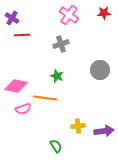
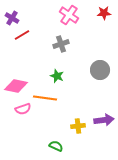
red line: rotated 28 degrees counterclockwise
purple arrow: moved 11 px up
green semicircle: rotated 32 degrees counterclockwise
